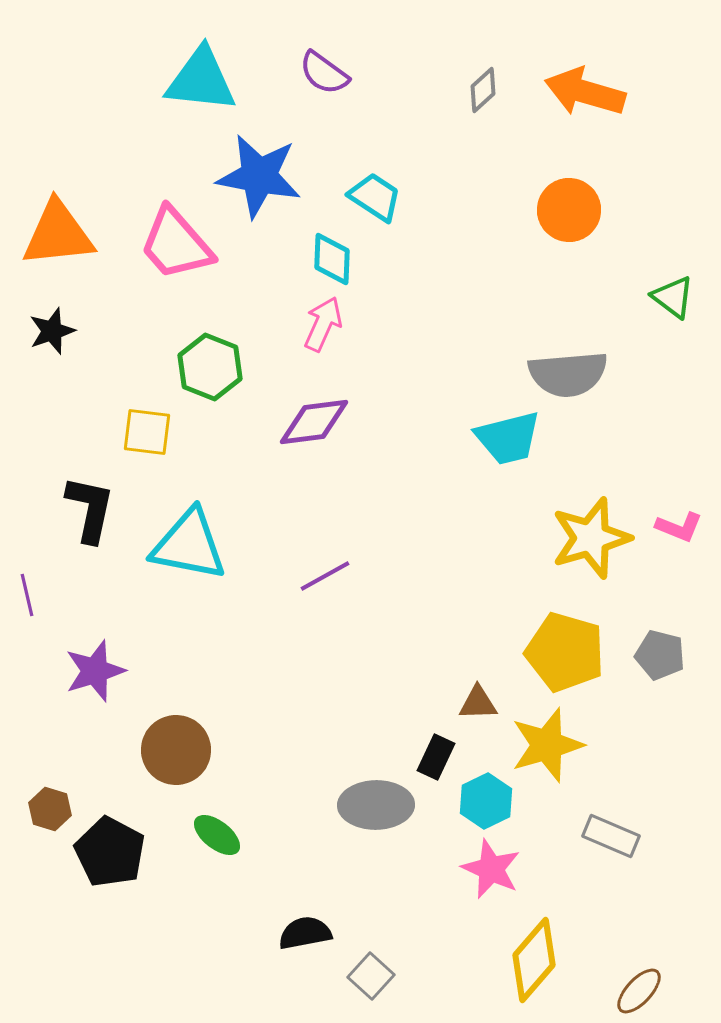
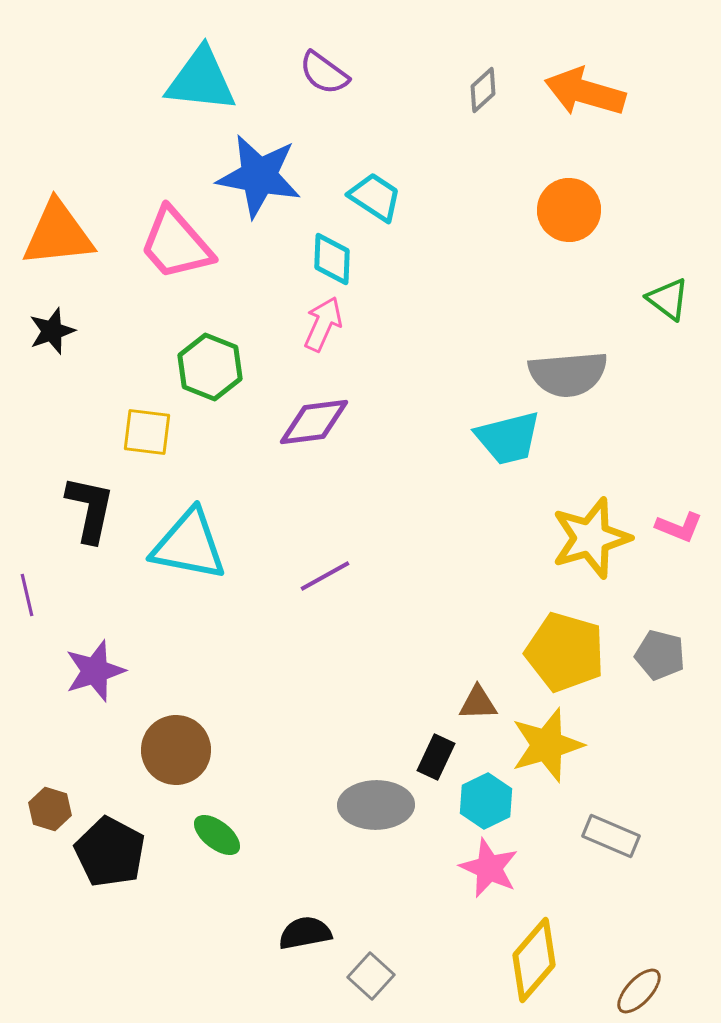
green triangle at (673, 297): moved 5 px left, 2 px down
pink star at (491, 869): moved 2 px left, 1 px up
